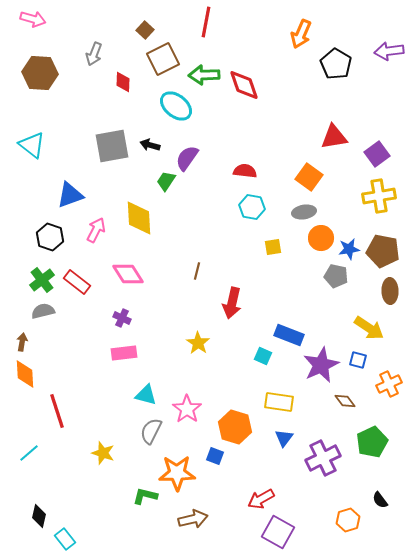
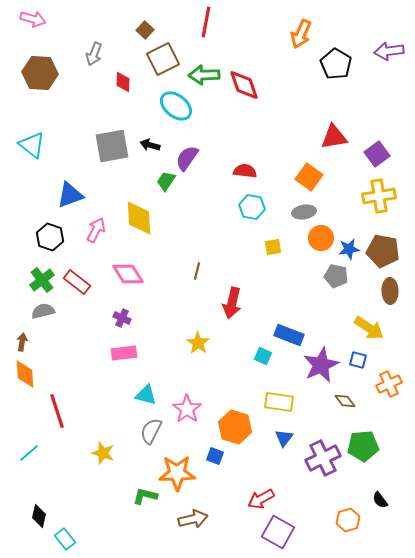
green pentagon at (372, 442): moved 9 px left, 4 px down; rotated 20 degrees clockwise
